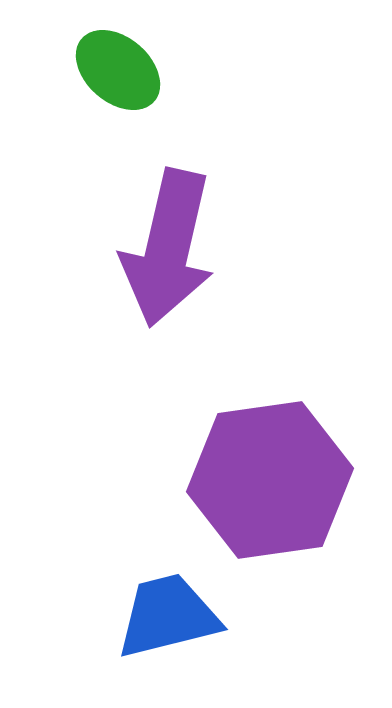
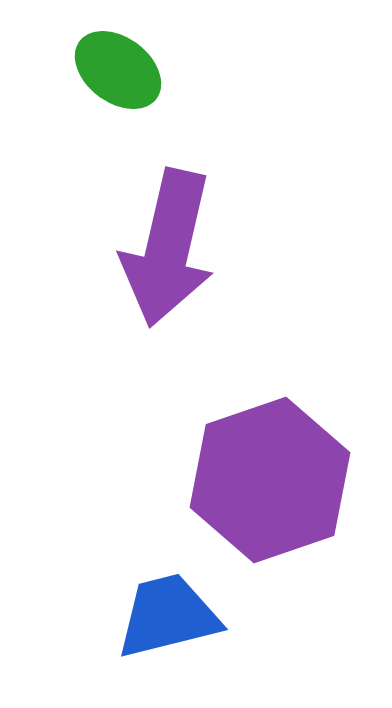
green ellipse: rotated 4 degrees counterclockwise
purple hexagon: rotated 11 degrees counterclockwise
